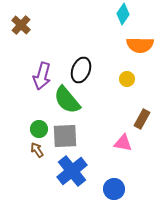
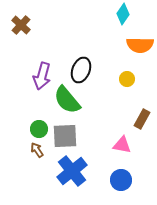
pink triangle: moved 1 px left, 2 px down
blue circle: moved 7 px right, 9 px up
